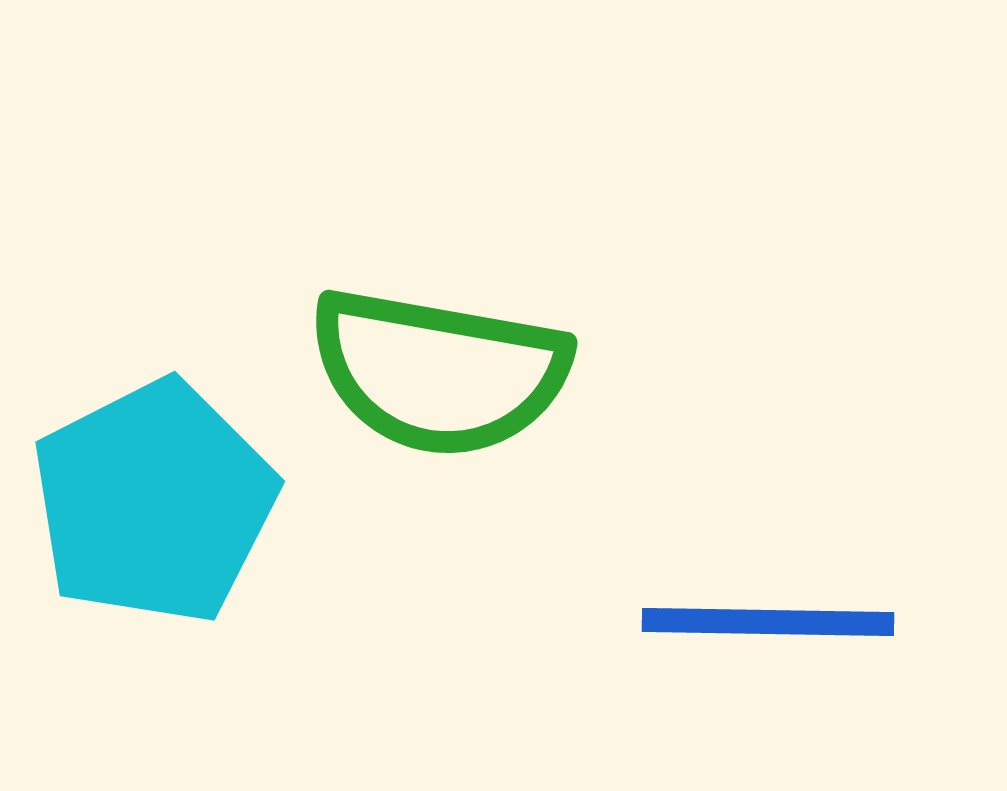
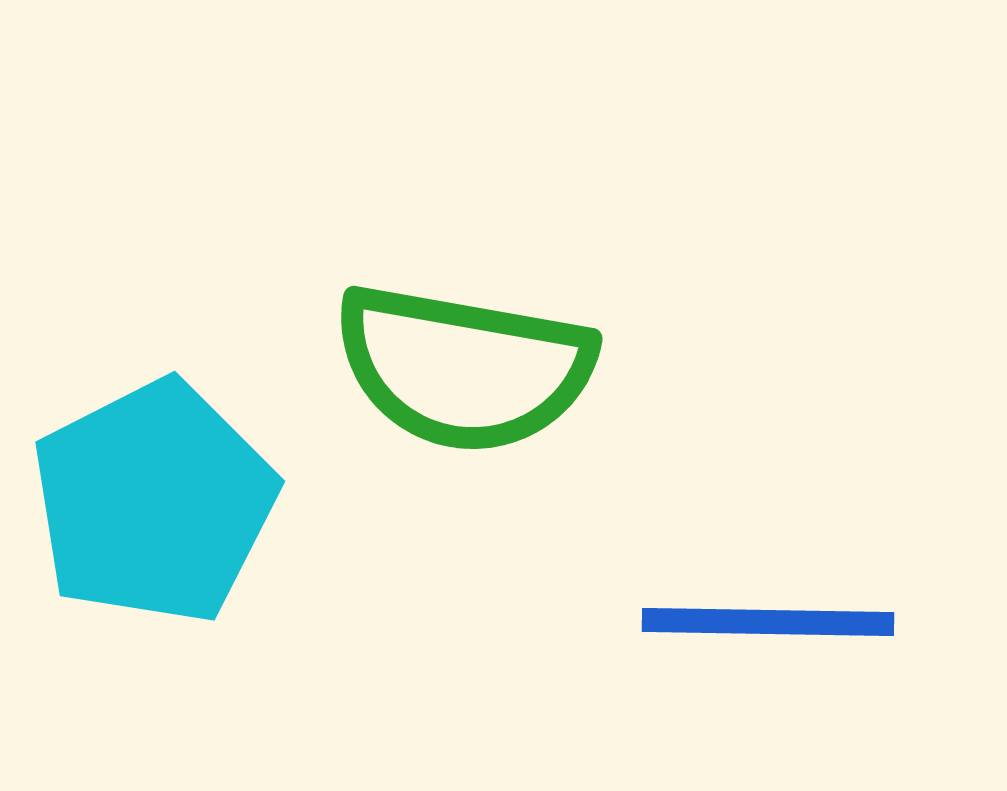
green semicircle: moved 25 px right, 4 px up
